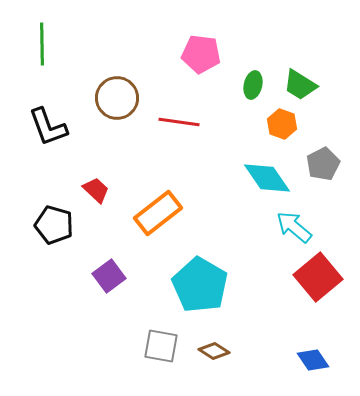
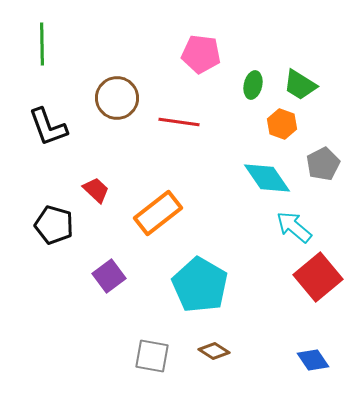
gray square: moved 9 px left, 10 px down
